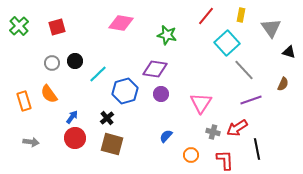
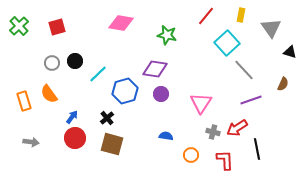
black triangle: moved 1 px right
blue semicircle: rotated 56 degrees clockwise
